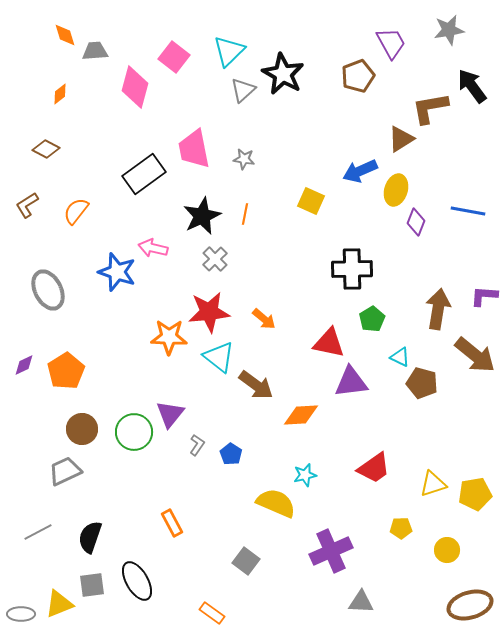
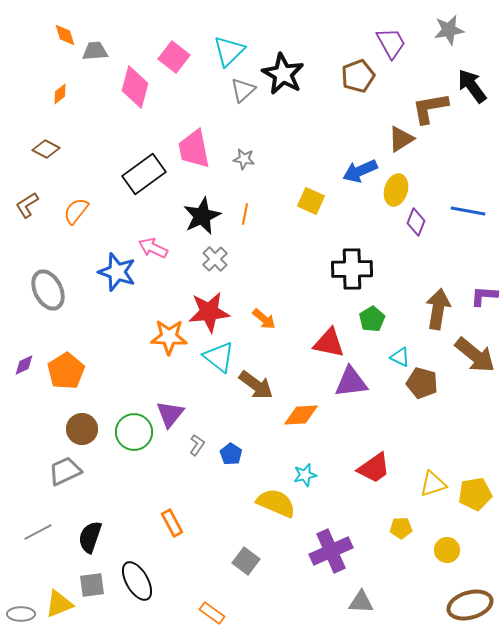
pink arrow at (153, 248): rotated 12 degrees clockwise
